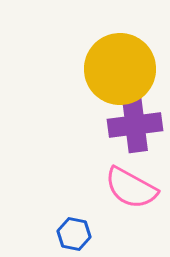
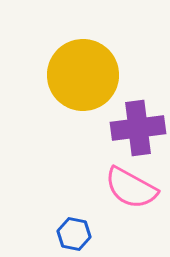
yellow circle: moved 37 px left, 6 px down
purple cross: moved 3 px right, 3 px down
